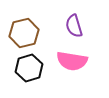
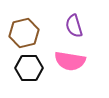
pink semicircle: moved 2 px left
black hexagon: rotated 16 degrees clockwise
